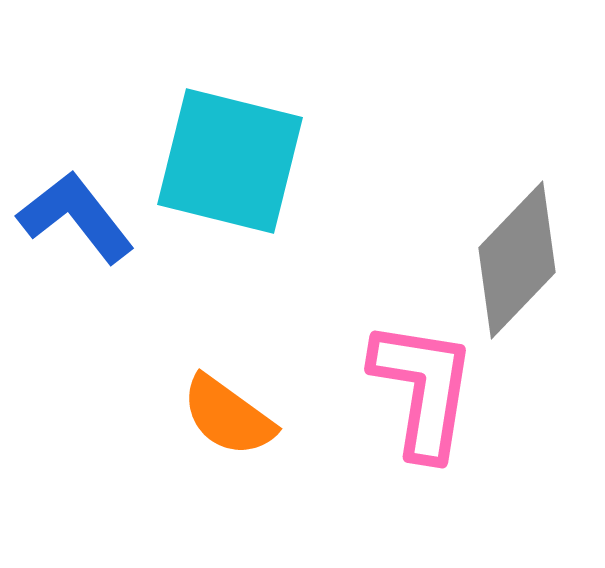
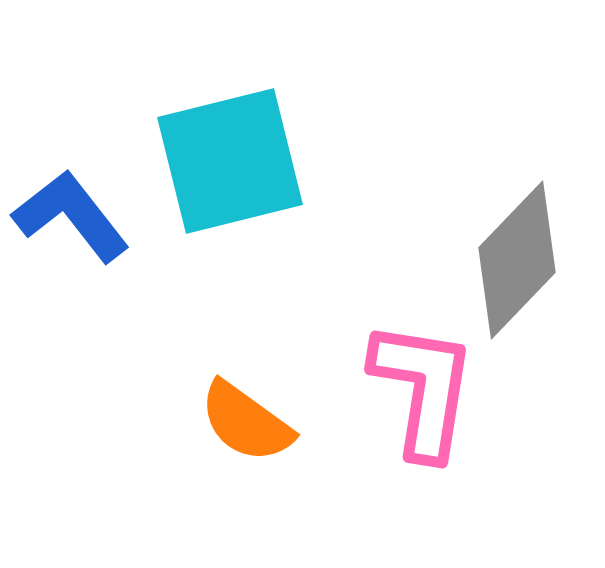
cyan square: rotated 28 degrees counterclockwise
blue L-shape: moved 5 px left, 1 px up
orange semicircle: moved 18 px right, 6 px down
